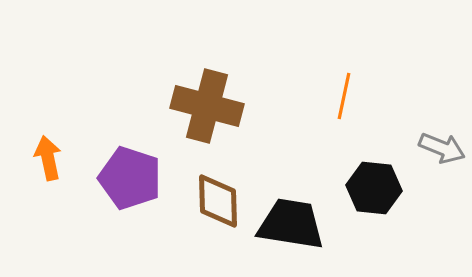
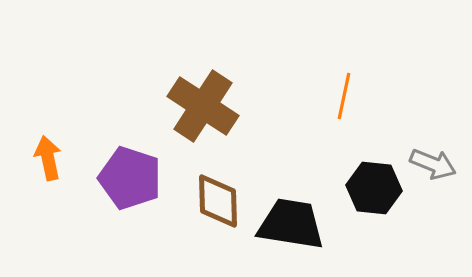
brown cross: moved 4 px left; rotated 18 degrees clockwise
gray arrow: moved 9 px left, 16 px down
